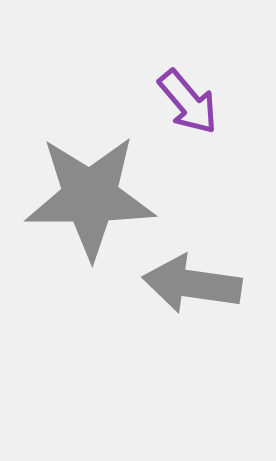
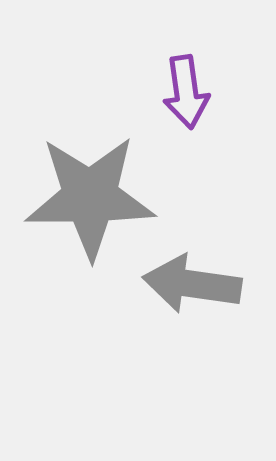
purple arrow: moved 2 px left, 10 px up; rotated 32 degrees clockwise
